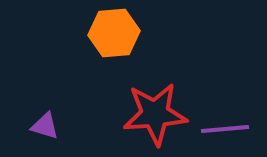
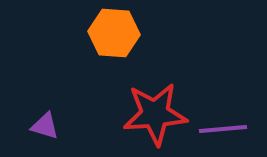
orange hexagon: rotated 9 degrees clockwise
purple line: moved 2 px left
